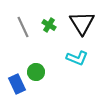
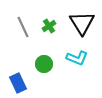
green cross: moved 1 px down; rotated 24 degrees clockwise
green circle: moved 8 px right, 8 px up
blue rectangle: moved 1 px right, 1 px up
